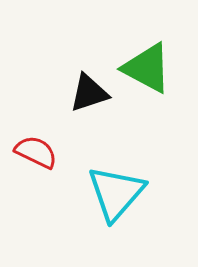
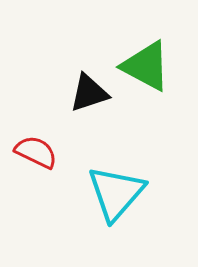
green triangle: moved 1 px left, 2 px up
